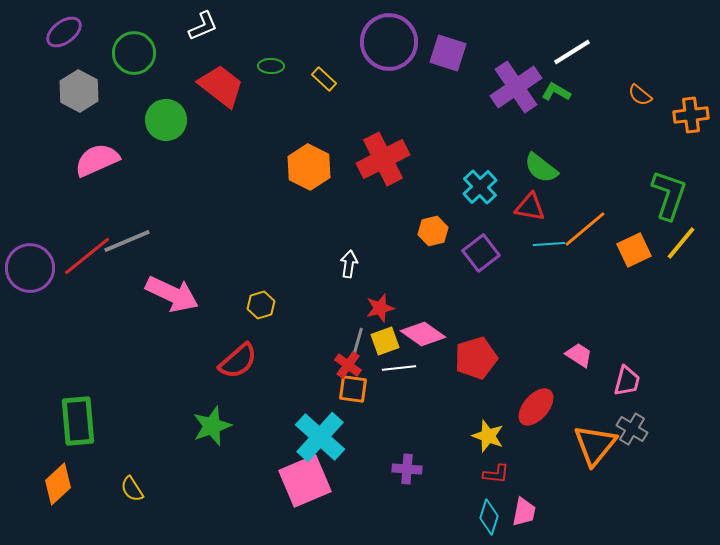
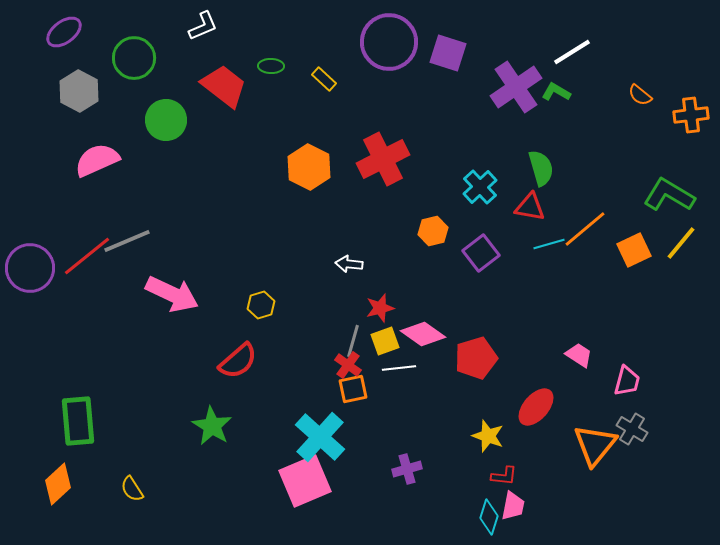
green circle at (134, 53): moved 5 px down
red trapezoid at (221, 86): moved 3 px right
green semicircle at (541, 168): rotated 144 degrees counterclockwise
green L-shape at (669, 195): rotated 78 degrees counterclockwise
cyan line at (549, 244): rotated 12 degrees counterclockwise
white arrow at (349, 264): rotated 92 degrees counterclockwise
gray line at (357, 344): moved 4 px left, 3 px up
orange square at (353, 389): rotated 20 degrees counterclockwise
green star at (212, 426): rotated 21 degrees counterclockwise
purple cross at (407, 469): rotated 20 degrees counterclockwise
red L-shape at (496, 474): moved 8 px right, 2 px down
pink trapezoid at (524, 512): moved 11 px left, 6 px up
